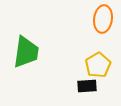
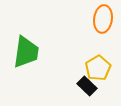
yellow pentagon: moved 3 px down
black rectangle: rotated 48 degrees clockwise
